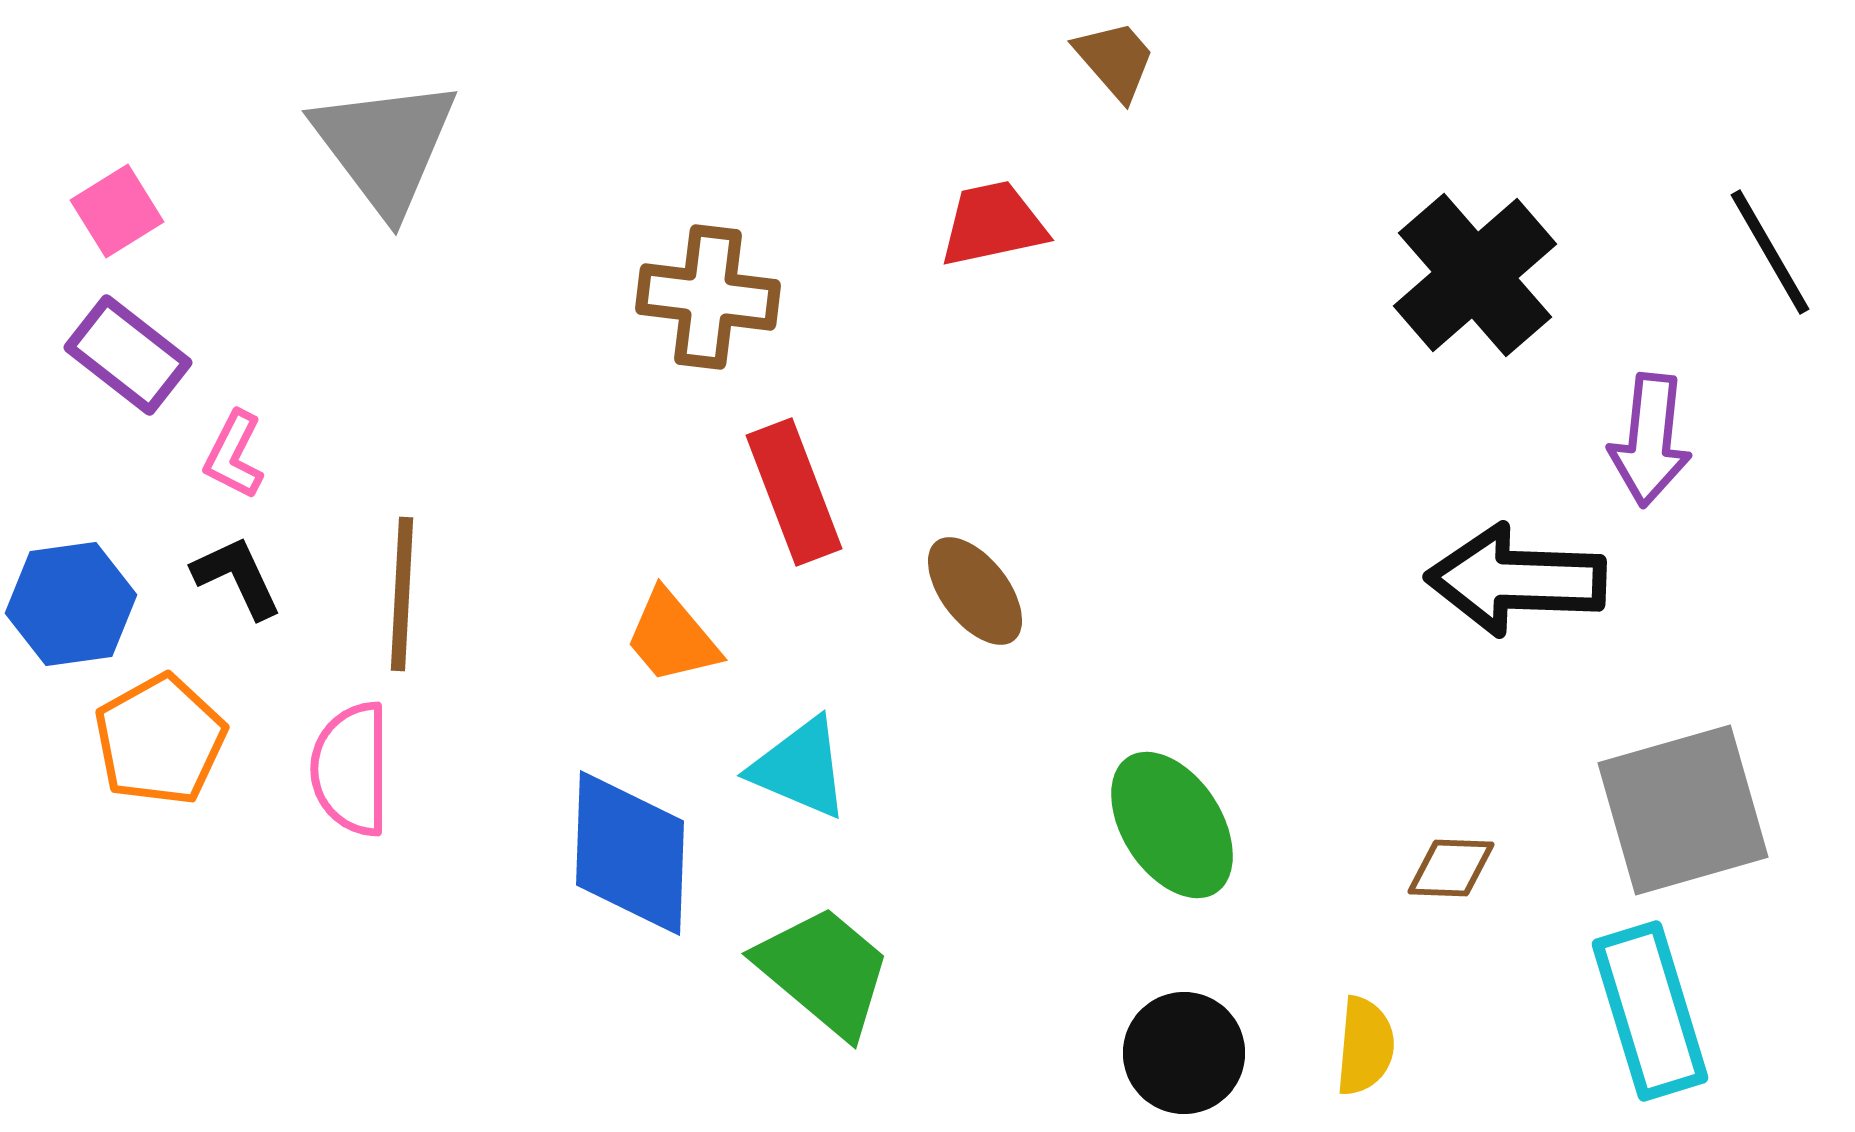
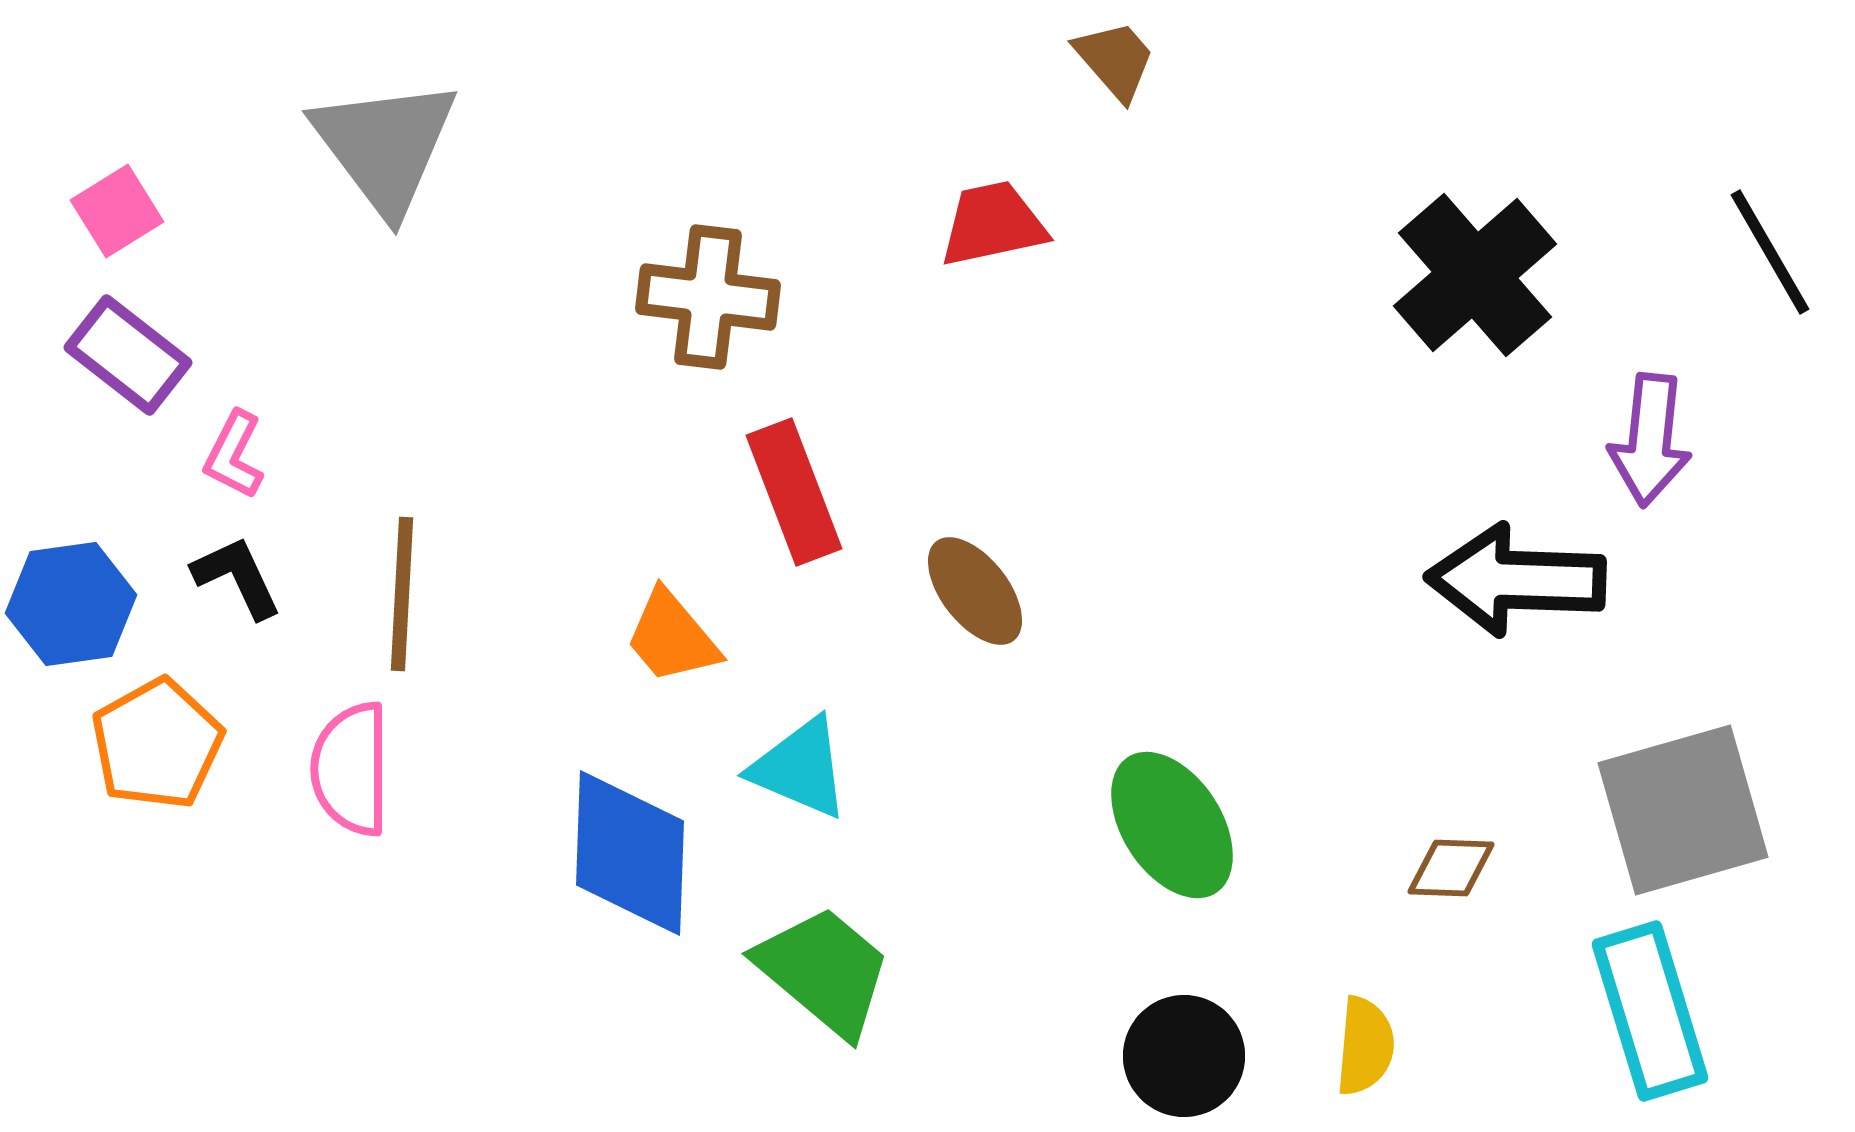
orange pentagon: moved 3 px left, 4 px down
black circle: moved 3 px down
